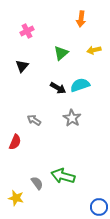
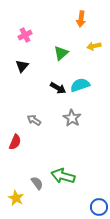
pink cross: moved 2 px left, 4 px down
yellow arrow: moved 4 px up
yellow star: rotated 14 degrees clockwise
